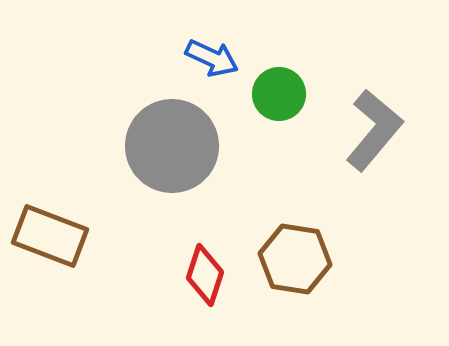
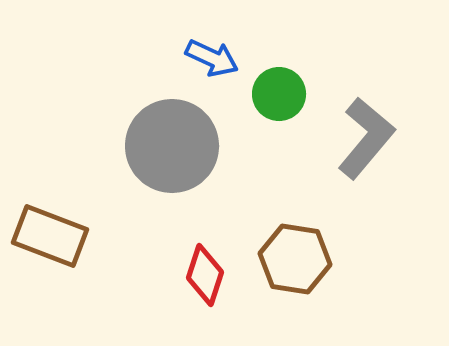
gray L-shape: moved 8 px left, 8 px down
